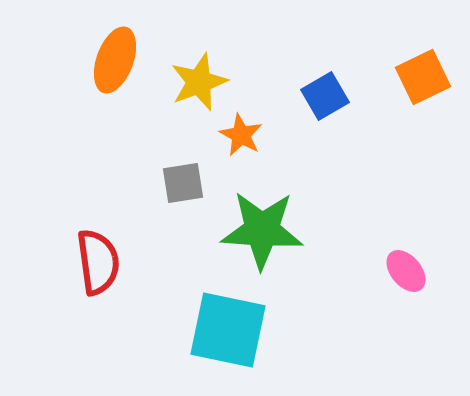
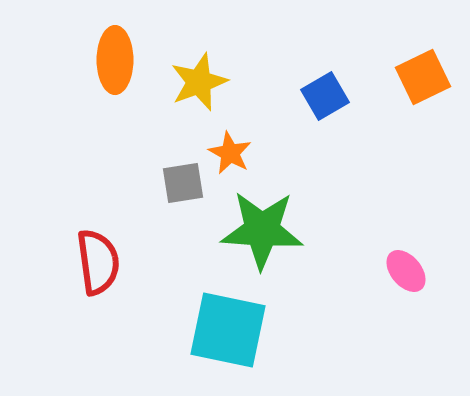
orange ellipse: rotated 20 degrees counterclockwise
orange star: moved 11 px left, 18 px down
